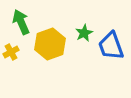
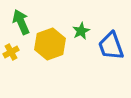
green star: moved 3 px left, 2 px up
